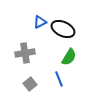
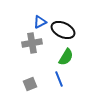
black ellipse: moved 1 px down
gray cross: moved 7 px right, 10 px up
green semicircle: moved 3 px left
gray square: rotated 16 degrees clockwise
